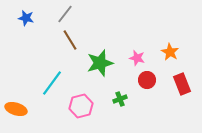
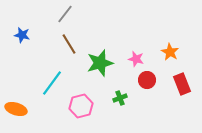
blue star: moved 4 px left, 17 px down
brown line: moved 1 px left, 4 px down
pink star: moved 1 px left, 1 px down
green cross: moved 1 px up
